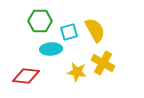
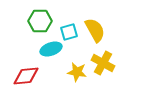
cyan ellipse: rotated 15 degrees counterclockwise
red diamond: rotated 12 degrees counterclockwise
